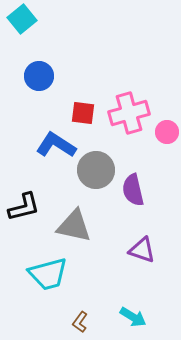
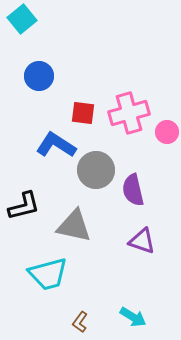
black L-shape: moved 1 px up
purple triangle: moved 9 px up
